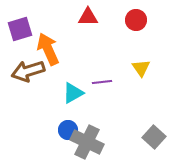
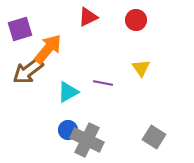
red triangle: rotated 25 degrees counterclockwise
orange arrow: rotated 64 degrees clockwise
brown arrow: rotated 20 degrees counterclockwise
purple line: moved 1 px right, 1 px down; rotated 18 degrees clockwise
cyan triangle: moved 5 px left, 1 px up
gray square: rotated 10 degrees counterclockwise
gray cross: moved 2 px up
